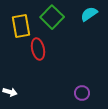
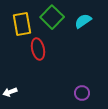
cyan semicircle: moved 6 px left, 7 px down
yellow rectangle: moved 1 px right, 2 px up
white arrow: rotated 144 degrees clockwise
